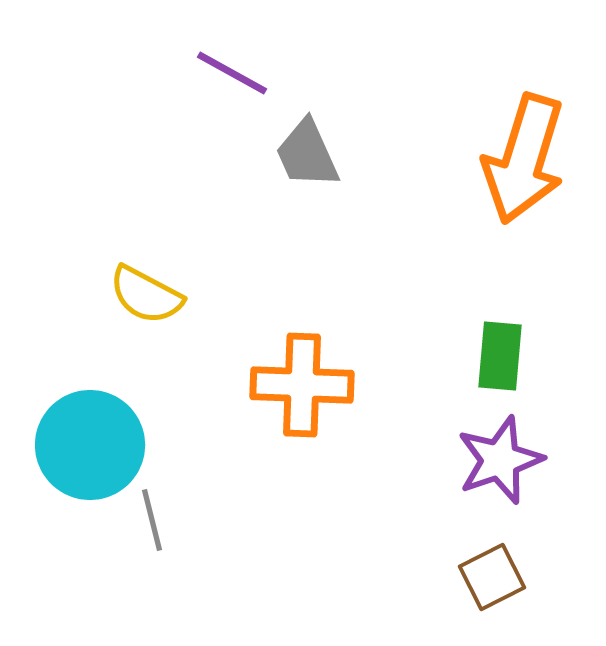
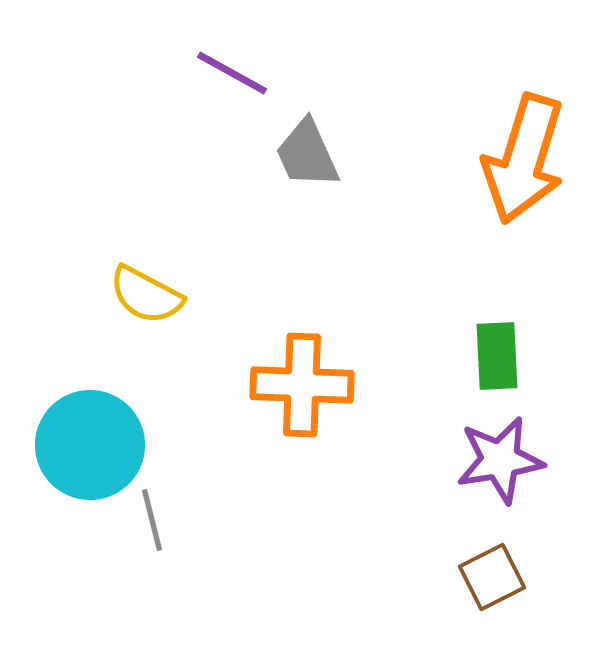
green rectangle: moved 3 px left; rotated 8 degrees counterclockwise
purple star: rotated 10 degrees clockwise
